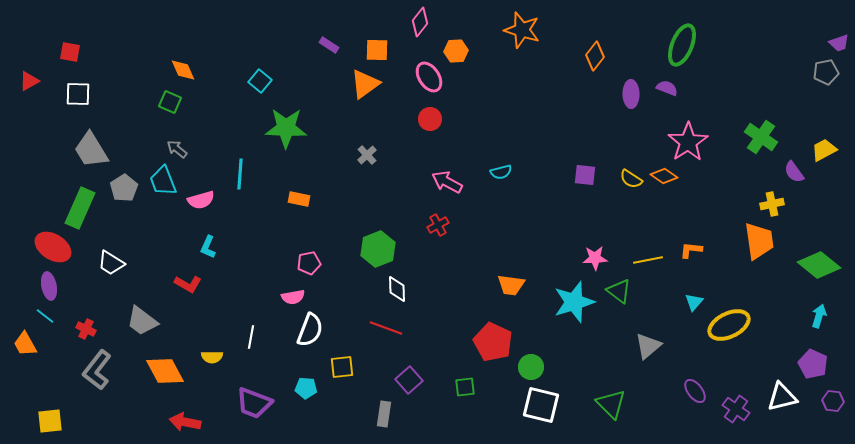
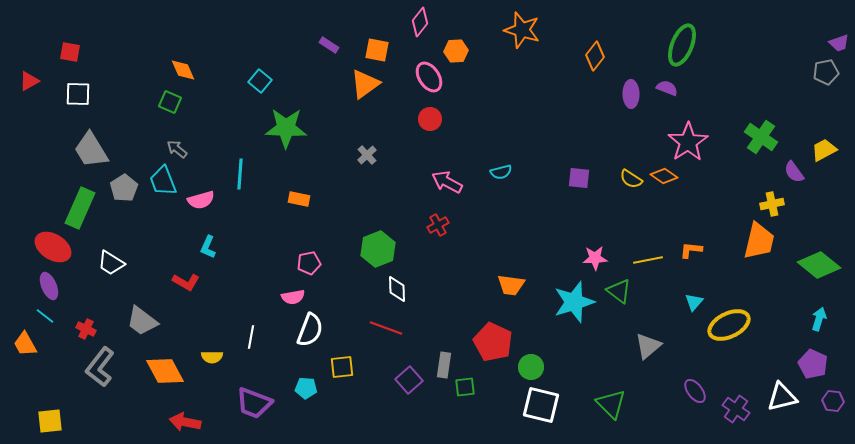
orange square at (377, 50): rotated 10 degrees clockwise
purple square at (585, 175): moved 6 px left, 3 px down
orange trapezoid at (759, 241): rotated 21 degrees clockwise
red L-shape at (188, 284): moved 2 px left, 2 px up
purple ellipse at (49, 286): rotated 12 degrees counterclockwise
cyan arrow at (819, 316): moved 3 px down
gray L-shape at (97, 370): moved 3 px right, 3 px up
gray rectangle at (384, 414): moved 60 px right, 49 px up
